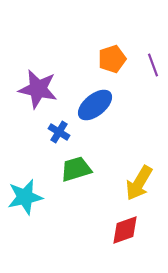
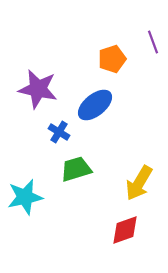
purple line: moved 23 px up
